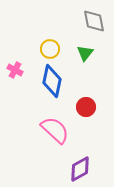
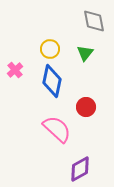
pink cross: rotated 21 degrees clockwise
pink semicircle: moved 2 px right, 1 px up
